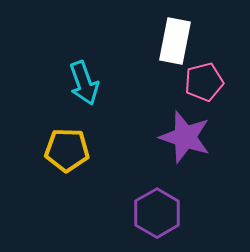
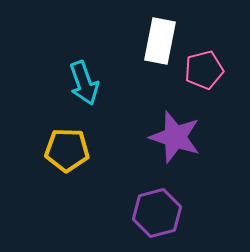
white rectangle: moved 15 px left
pink pentagon: moved 12 px up
purple star: moved 10 px left
purple hexagon: rotated 15 degrees clockwise
